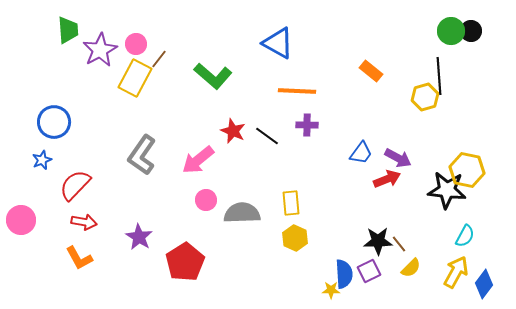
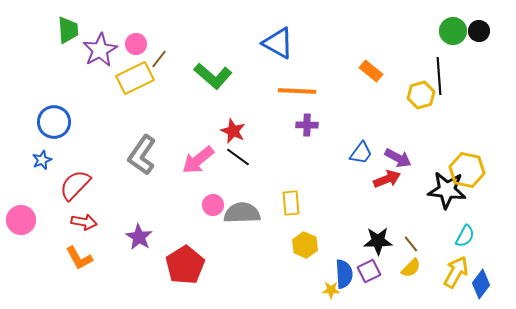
green circle at (451, 31): moved 2 px right
black circle at (471, 31): moved 8 px right
yellow rectangle at (135, 78): rotated 36 degrees clockwise
yellow hexagon at (425, 97): moved 4 px left, 2 px up
black line at (267, 136): moved 29 px left, 21 px down
pink circle at (206, 200): moved 7 px right, 5 px down
yellow hexagon at (295, 238): moved 10 px right, 7 px down
brown line at (399, 244): moved 12 px right
red pentagon at (185, 262): moved 3 px down
blue diamond at (484, 284): moved 3 px left
